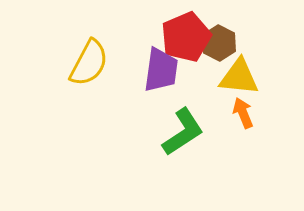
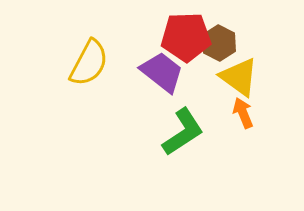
red pentagon: rotated 21 degrees clockwise
purple trapezoid: moved 1 px right, 2 px down; rotated 60 degrees counterclockwise
yellow triangle: rotated 30 degrees clockwise
